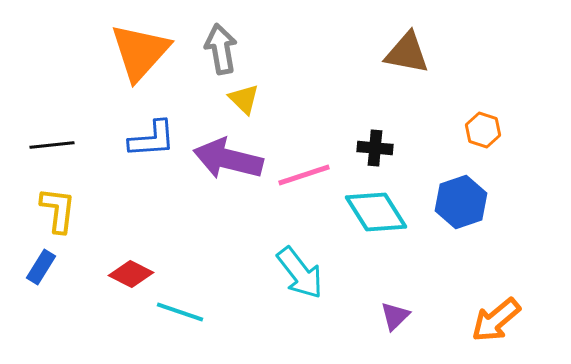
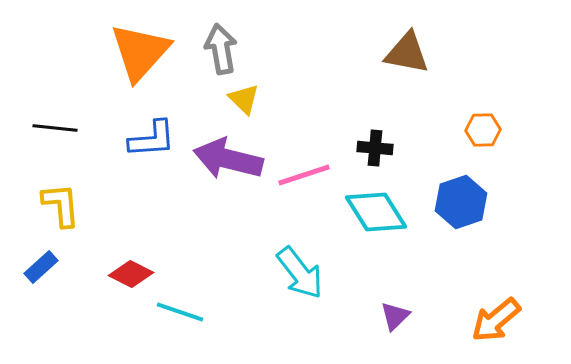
orange hexagon: rotated 20 degrees counterclockwise
black line: moved 3 px right, 17 px up; rotated 12 degrees clockwise
yellow L-shape: moved 3 px right, 5 px up; rotated 12 degrees counterclockwise
blue rectangle: rotated 16 degrees clockwise
